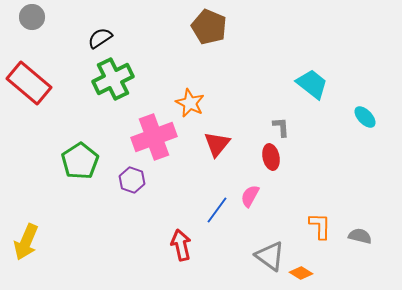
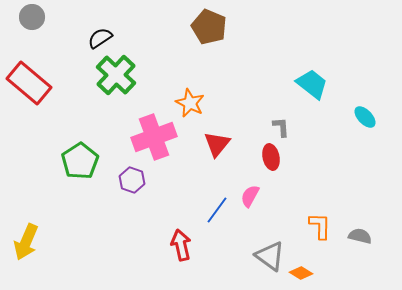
green cross: moved 3 px right, 4 px up; rotated 21 degrees counterclockwise
